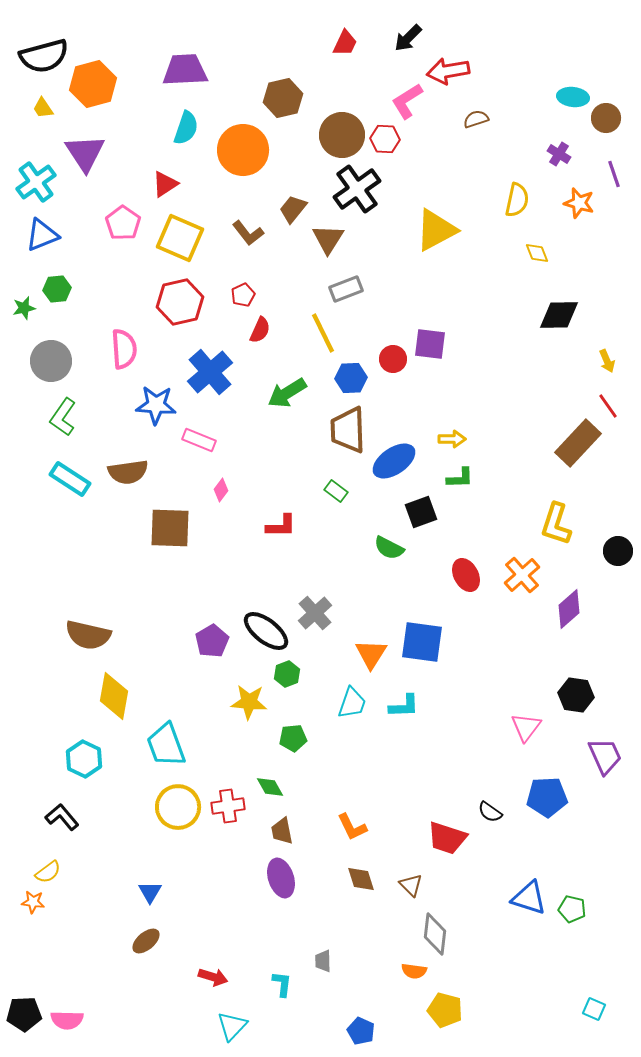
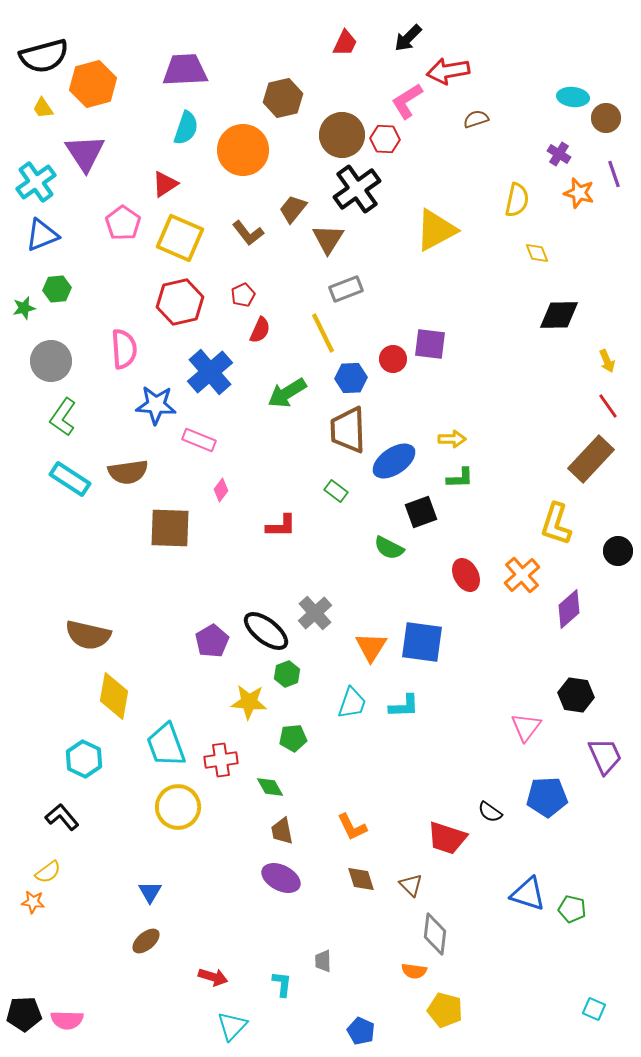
orange star at (579, 203): moved 10 px up
brown rectangle at (578, 443): moved 13 px right, 16 px down
orange triangle at (371, 654): moved 7 px up
red cross at (228, 806): moved 7 px left, 46 px up
purple ellipse at (281, 878): rotated 45 degrees counterclockwise
blue triangle at (529, 898): moved 1 px left, 4 px up
